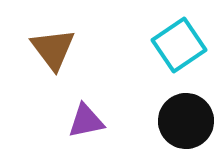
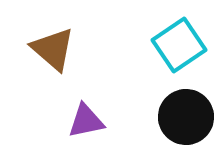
brown triangle: rotated 12 degrees counterclockwise
black circle: moved 4 px up
